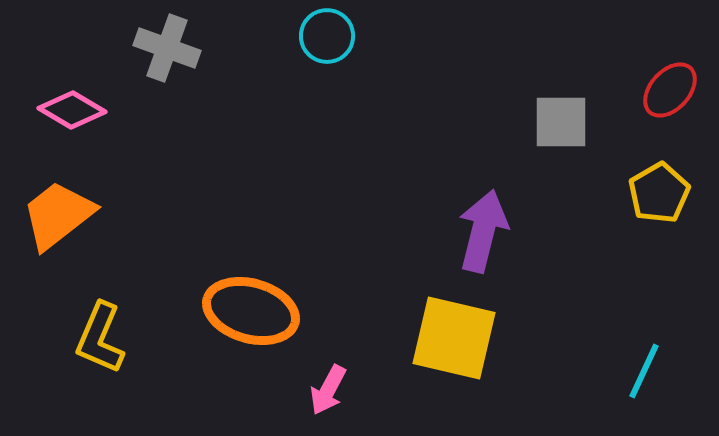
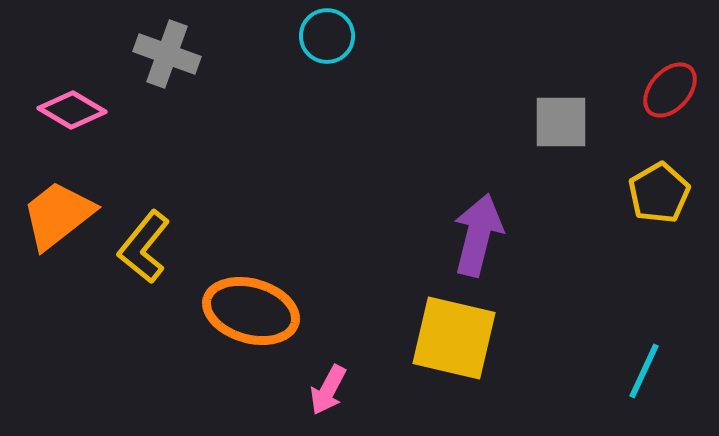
gray cross: moved 6 px down
purple arrow: moved 5 px left, 4 px down
yellow L-shape: moved 44 px right, 91 px up; rotated 16 degrees clockwise
